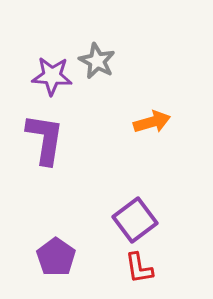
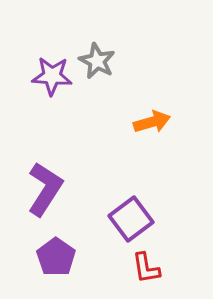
purple L-shape: moved 50 px down; rotated 24 degrees clockwise
purple square: moved 4 px left, 1 px up
red L-shape: moved 7 px right
